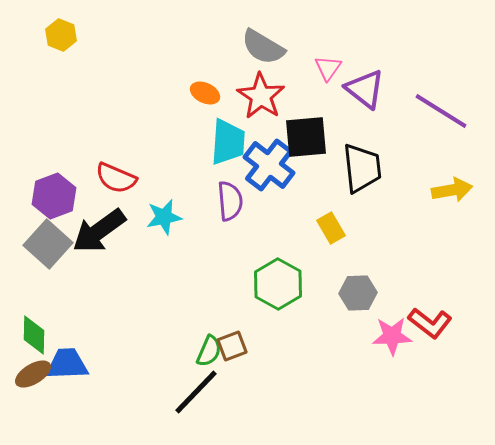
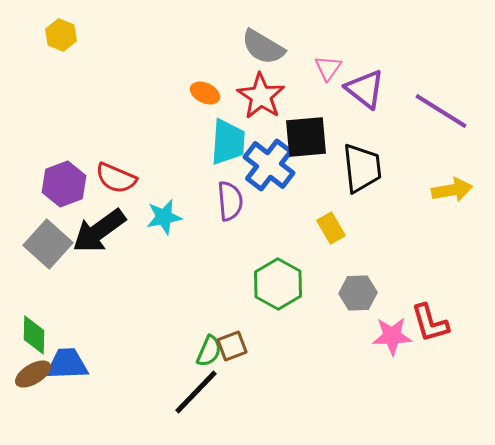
purple hexagon: moved 10 px right, 12 px up
red L-shape: rotated 36 degrees clockwise
